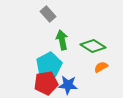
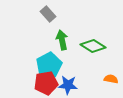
orange semicircle: moved 10 px right, 12 px down; rotated 40 degrees clockwise
